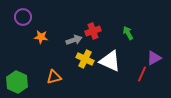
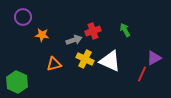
green arrow: moved 3 px left, 3 px up
orange star: moved 1 px right, 2 px up
orange triangle: moved 13 px up
